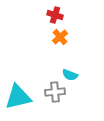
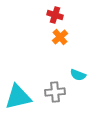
cyan semicircle: moved 8 px right
